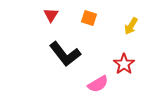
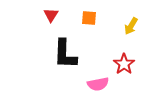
orange square: rotated 14 degrees counterclockwise
black L-shape: rotated 40 degrees clockwise
pink semicircle: rotated 20 degrees clockwise
